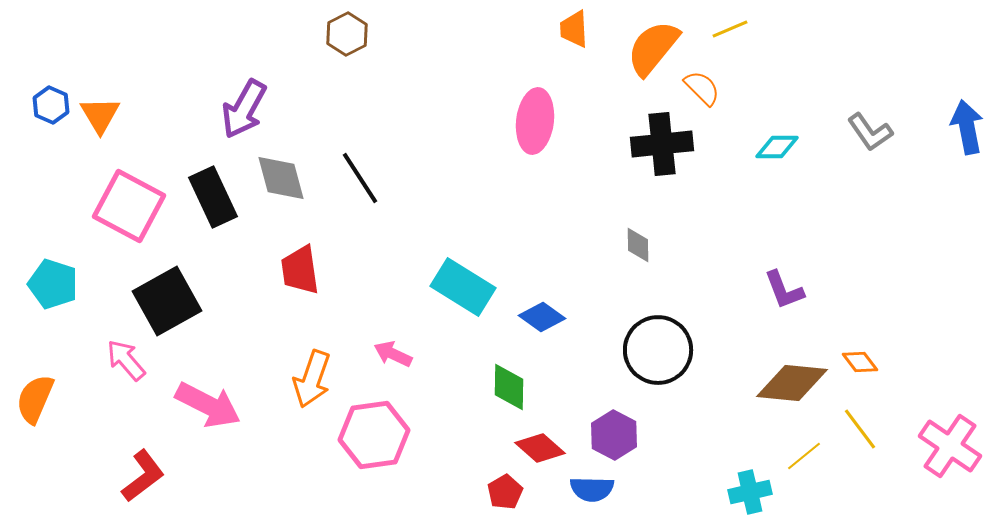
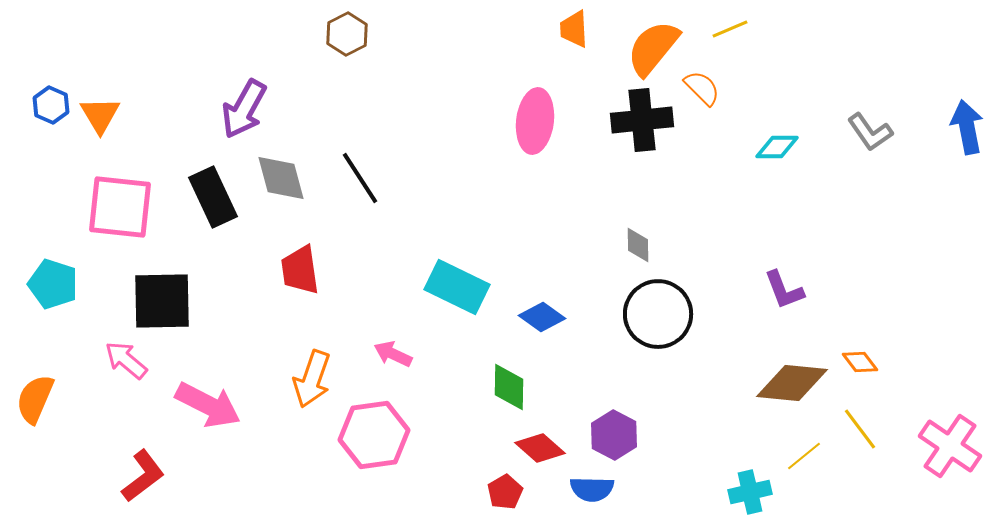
black cross at (662, 144): moved 20 px left, 24 px up
pink square at (129, 206): moved 9 px left, 1 px down; rotated 22 degrees counterclockwise
cyan rectangle at (463, 287): moved 6 px left; rotated 6 degrees counterclockwise
black square at (167, 301): moved 5 px left; rotated 28 degrees clockwise
black circle at (658, 350): moved 36 px up
pink arrow at (126, 360): rotated 9 degrees counterclockwise
